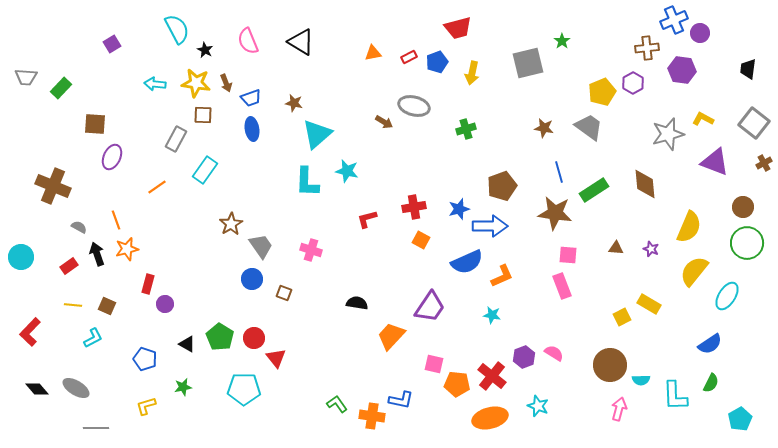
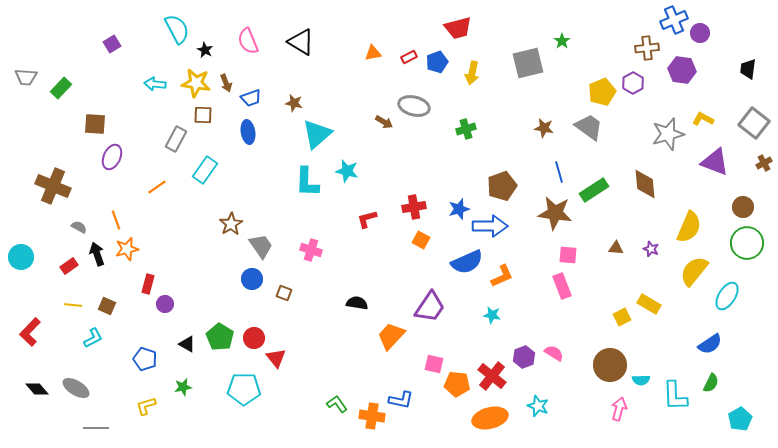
blue ellipse at (252, 129): moved 4 px left, 3 px down
